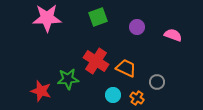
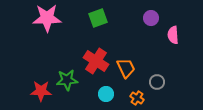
green square: moved 1 px down
purple circle: moved 14 px right, 9 px up
pink semicircle: rotated 114 degrees counterclockwise
orange trapezoid: rotated 40 degrees clockwise
green star: moved 1 px left, 1 px down
red star: rotated 15 degrees counterclockwise
cyan circle: moved 7 px left, 1 px up
